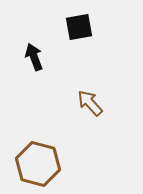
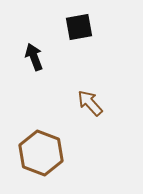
brown hexagon: moved 3 px right, 11 px up; rotated 6 degrees clockwise
